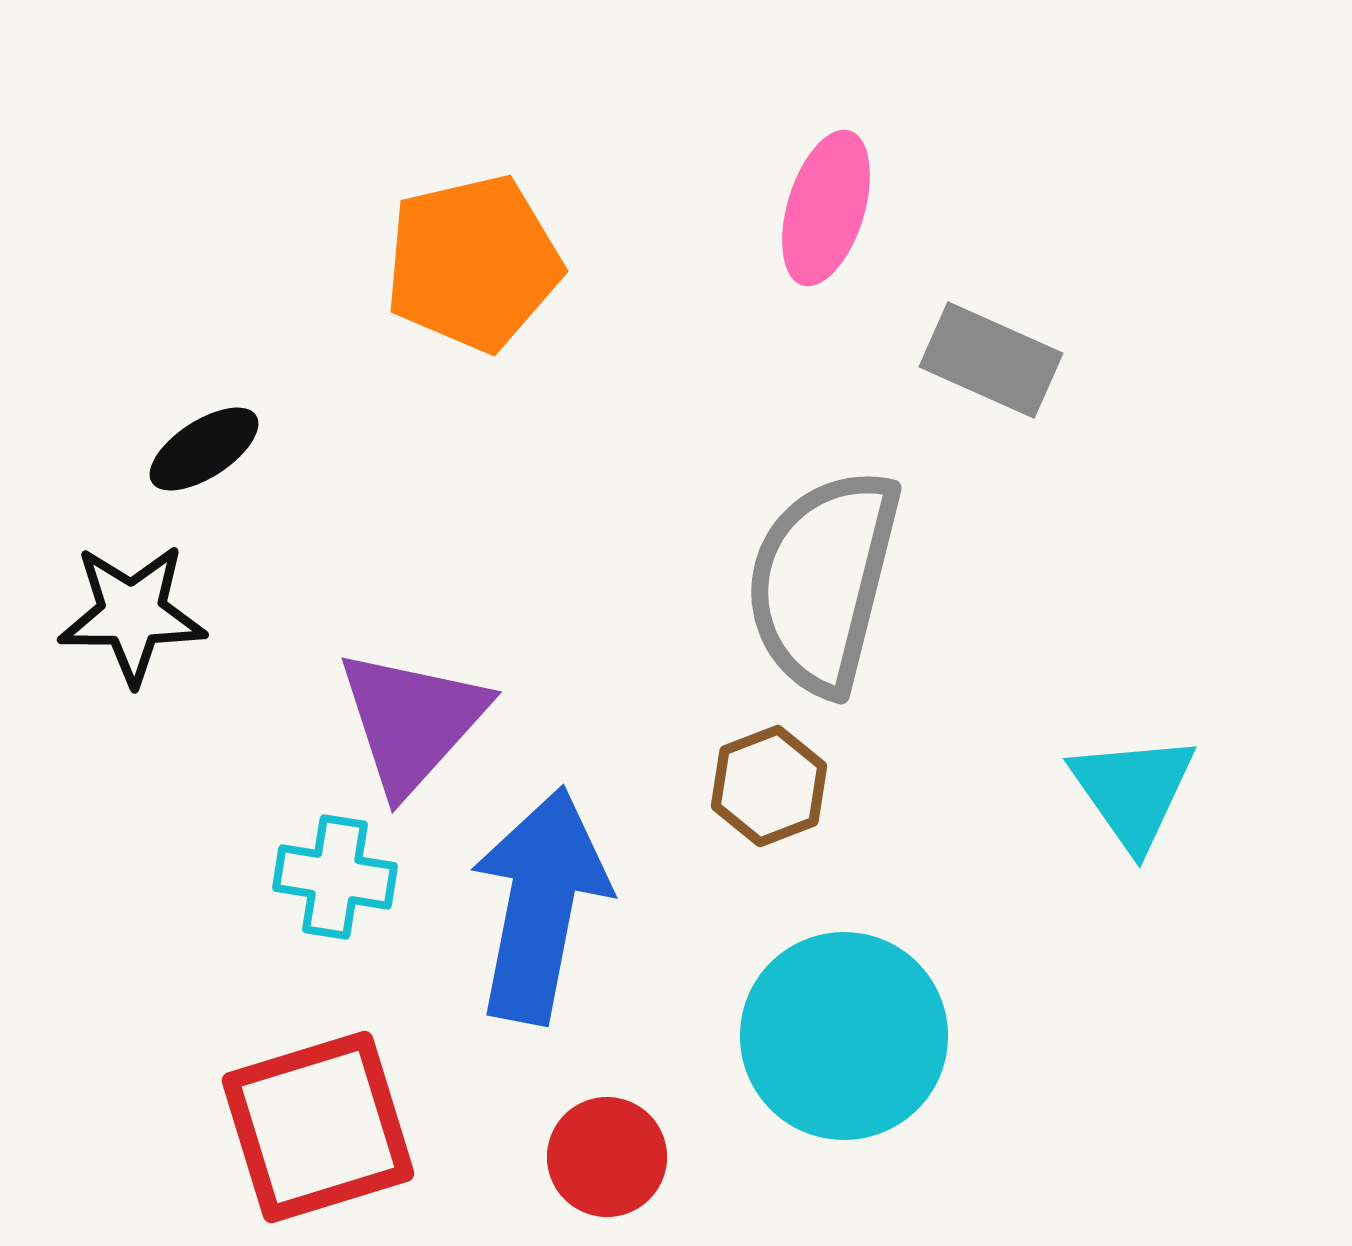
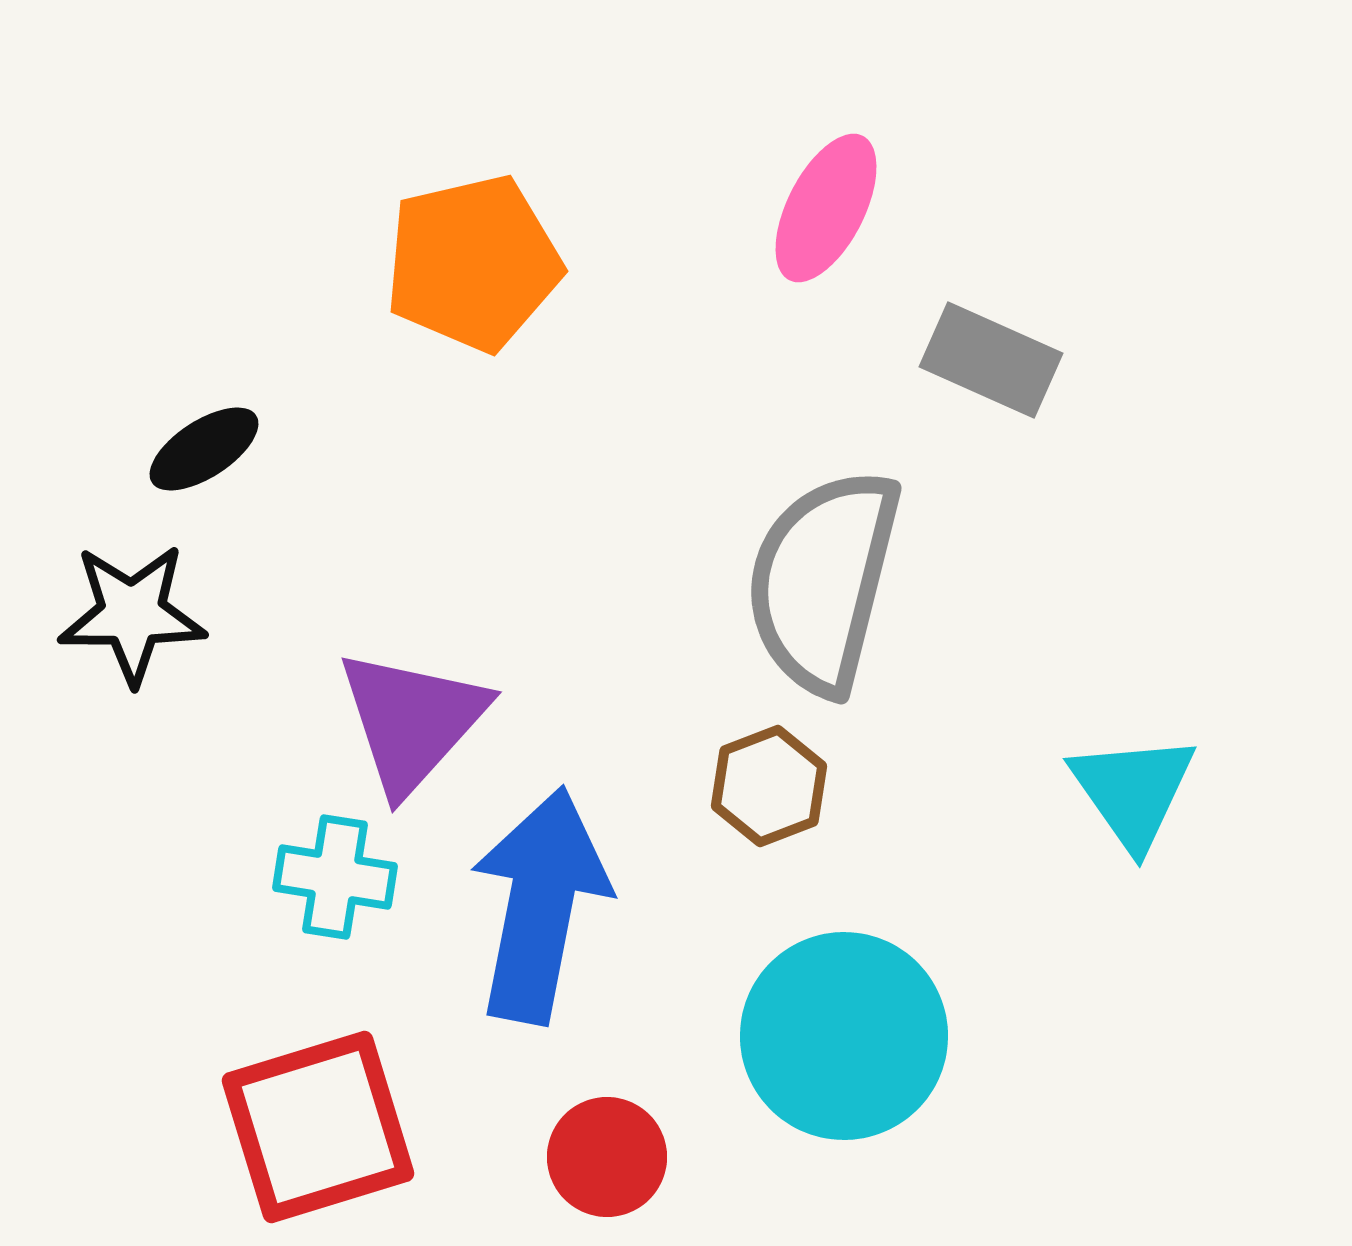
pink ellipse: rotated 10 degrees clockwise
